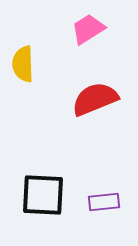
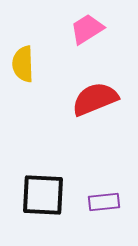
pink trapezoid: moved 1 px left
